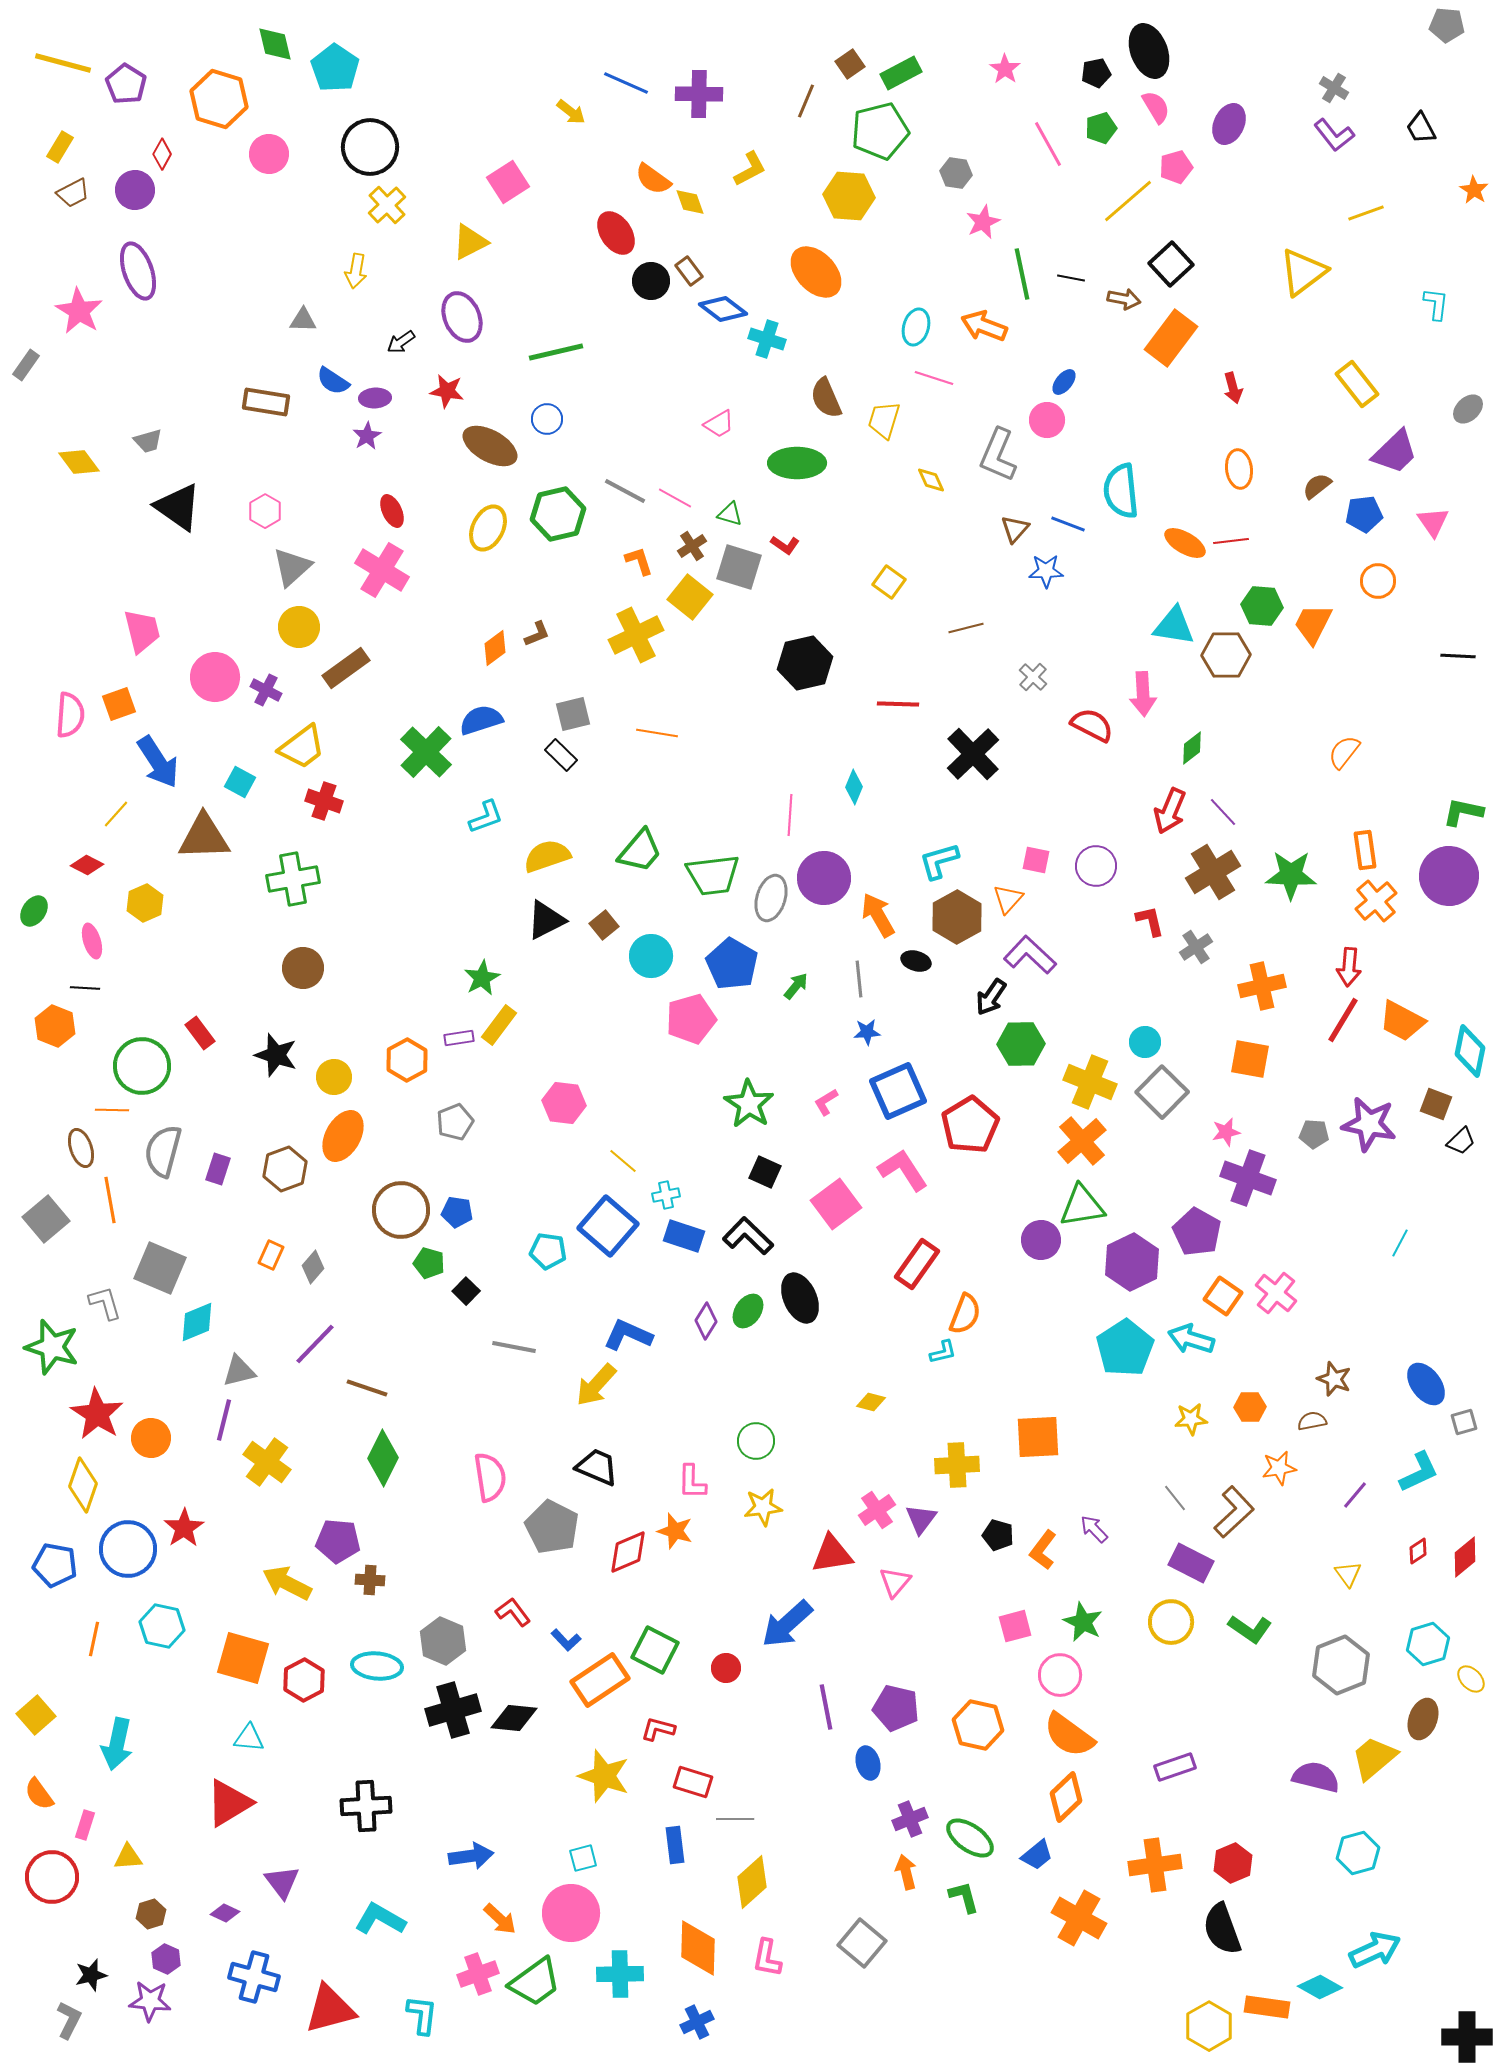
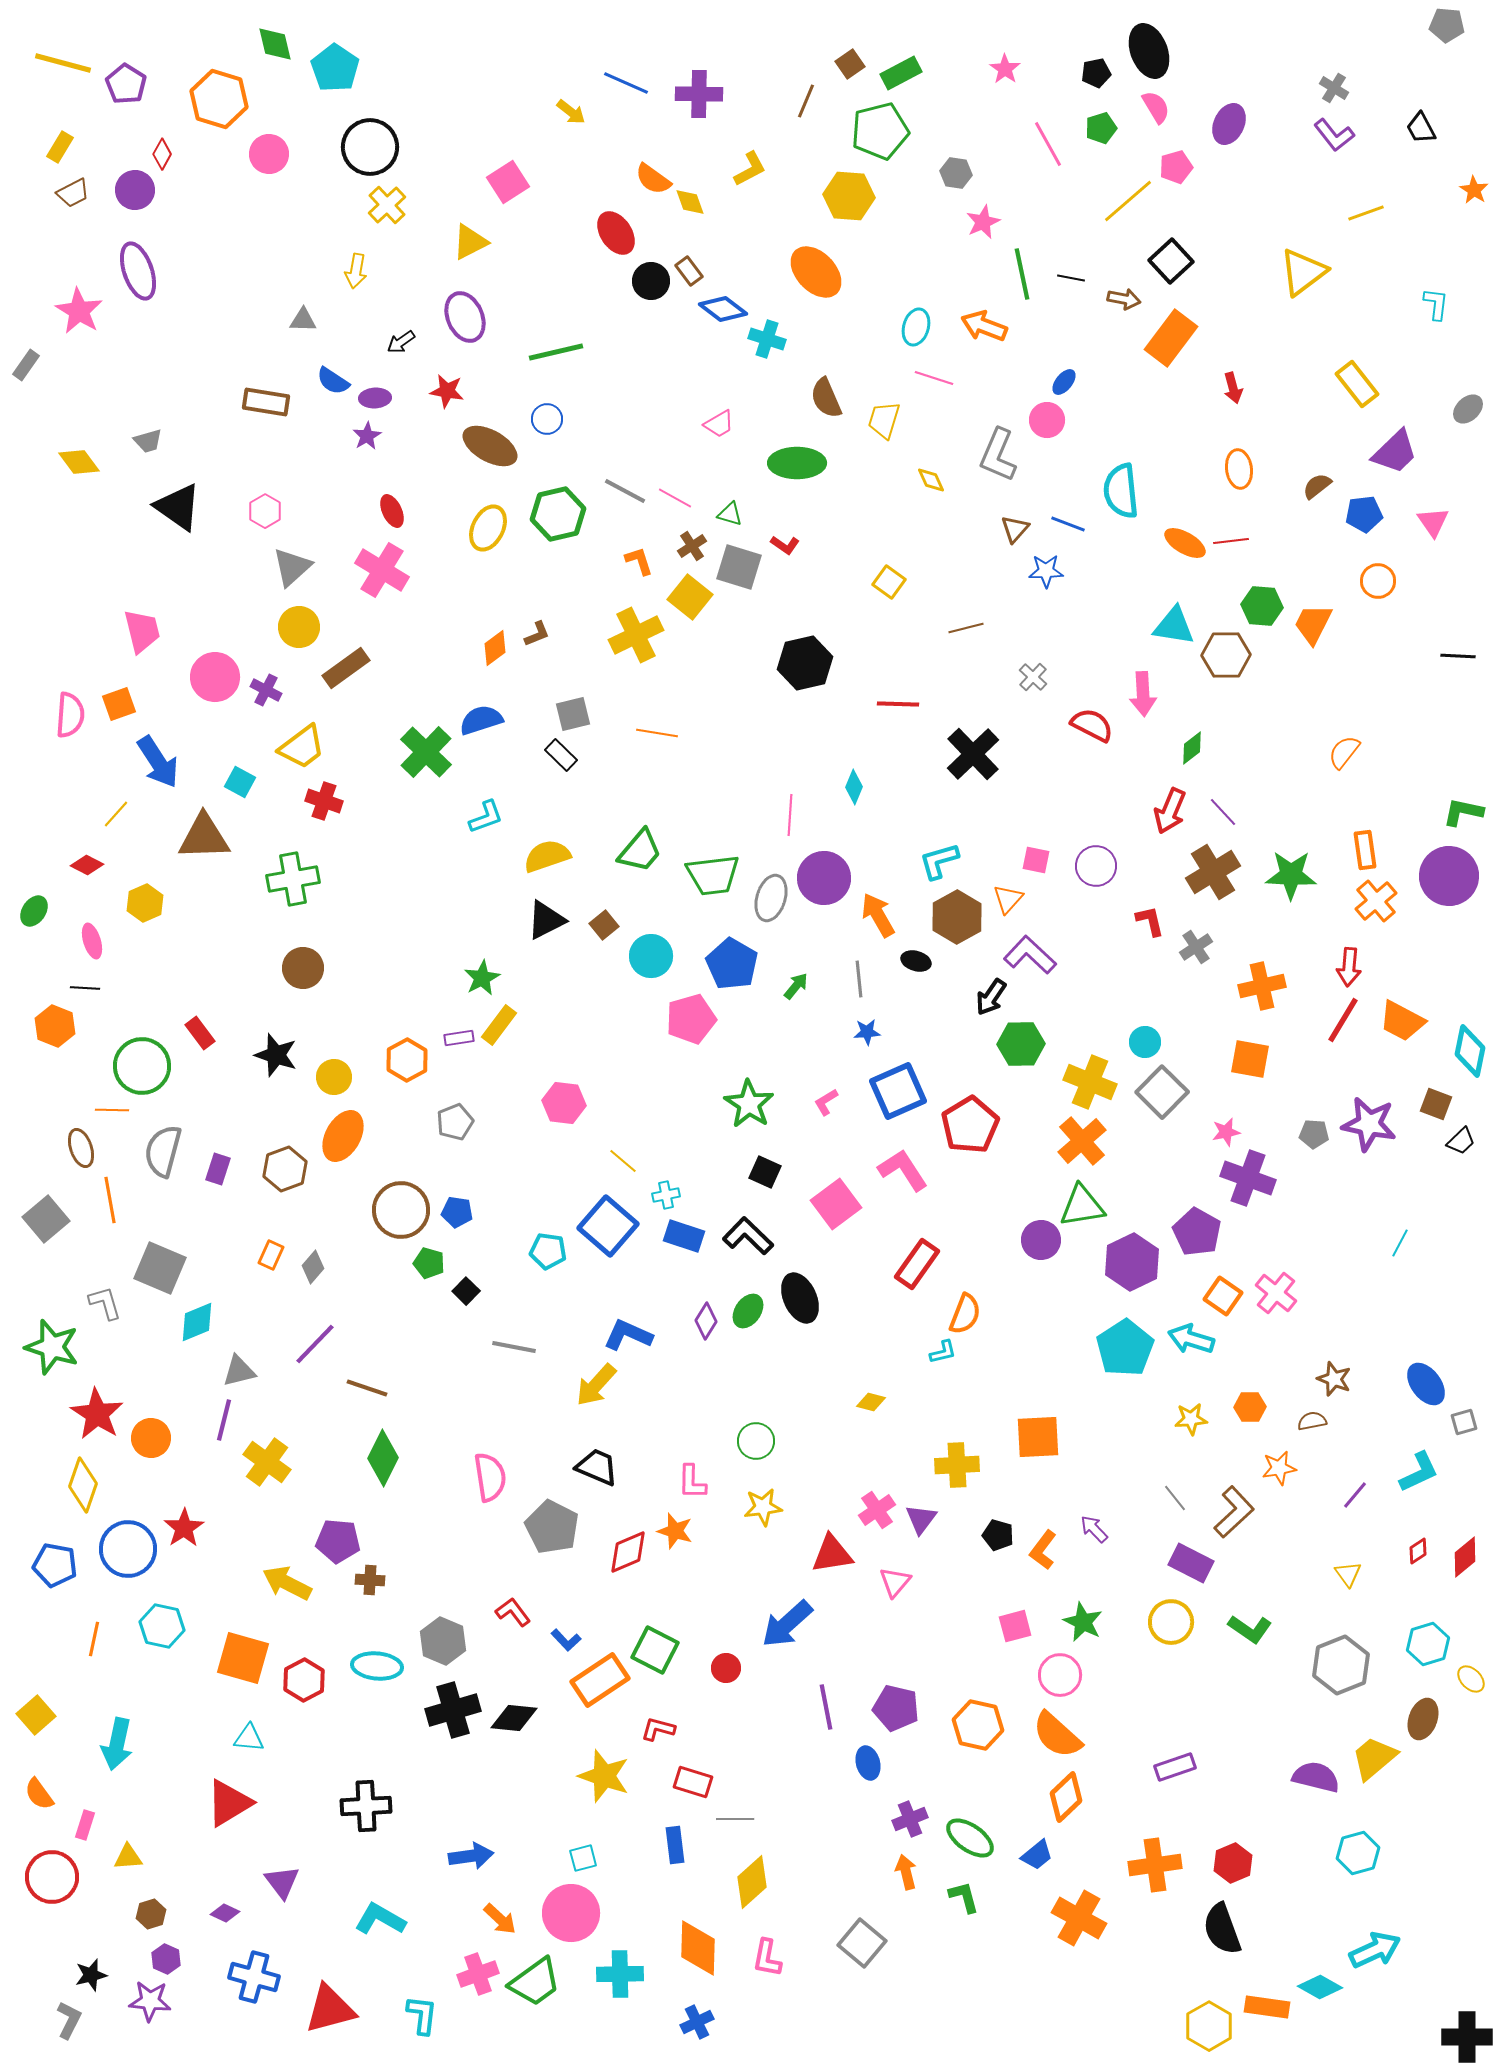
black square at (1171, 264): moved 3 px up
purple ellipse at (462, 317): moved 3 px right
orange semicircle at (1069, 1735): moved 12 px left; rotated 6 degrees clockwise
